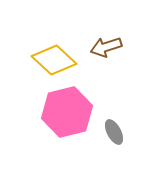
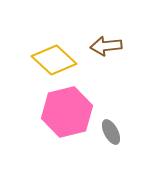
brown arrow: moved 1 px up; rotated 12 degrees clockwise
gray ellipse: moved 3 px left
